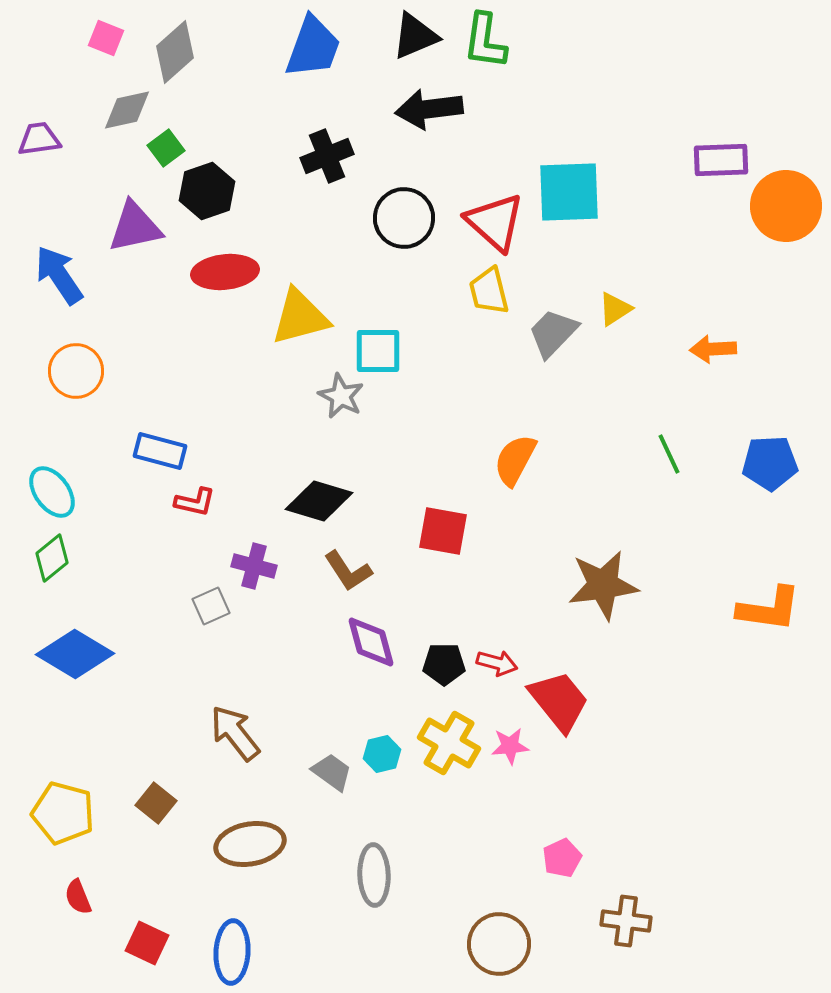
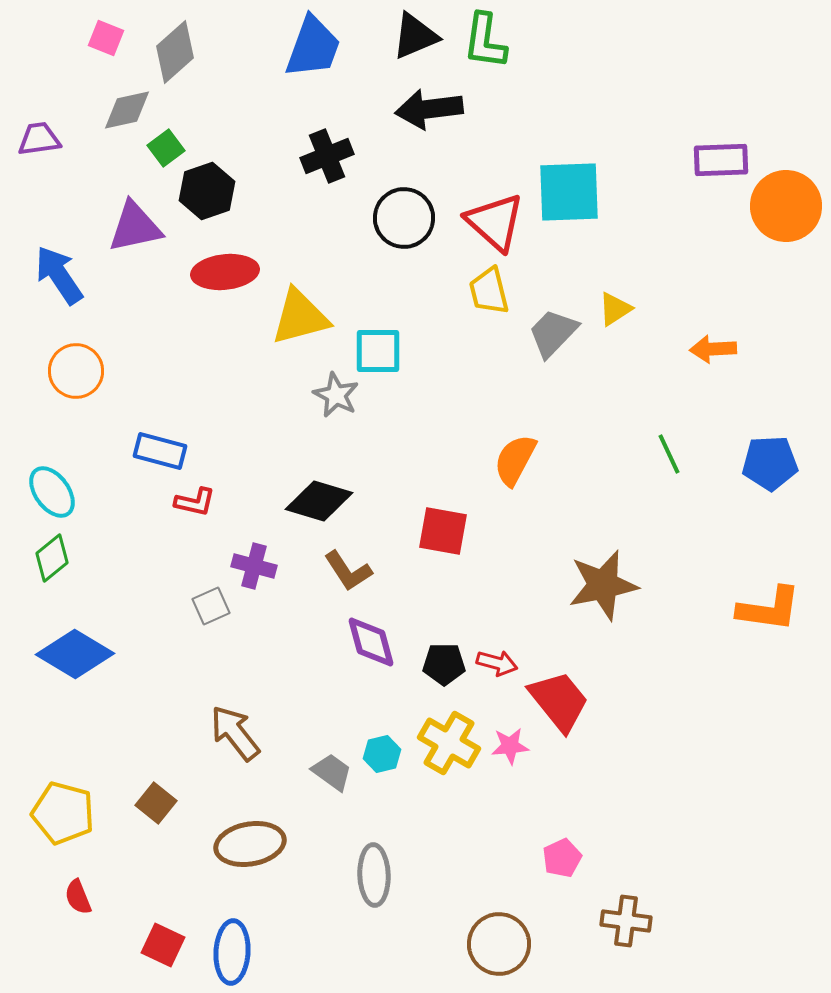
gray star at (341, 396): moved 5 px left, 1 px up
brown star at (603, 585): rotated 4 degrees counterclockwise
red square at (147, 943): moved 16 px right, 2 px down
